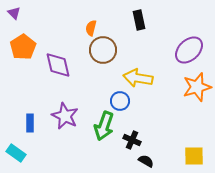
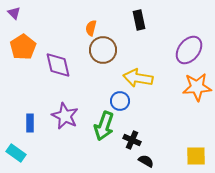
purple ellipse: rotated 8 degrees counterclockwise
orange star: rotated 12 degrees clockwise
yellow square: moved 2 px right
